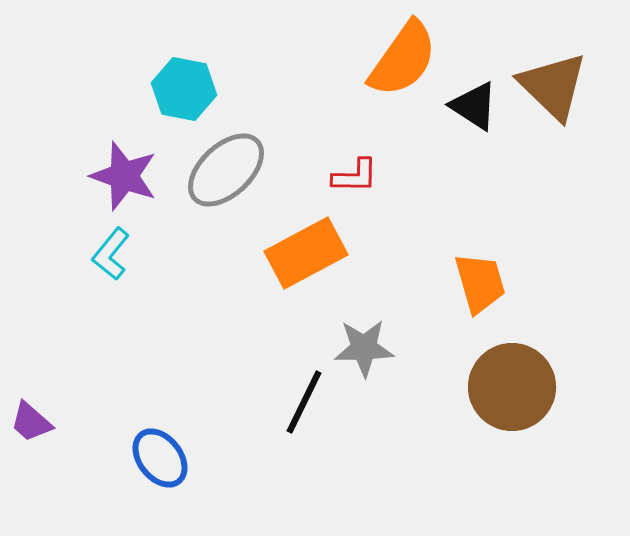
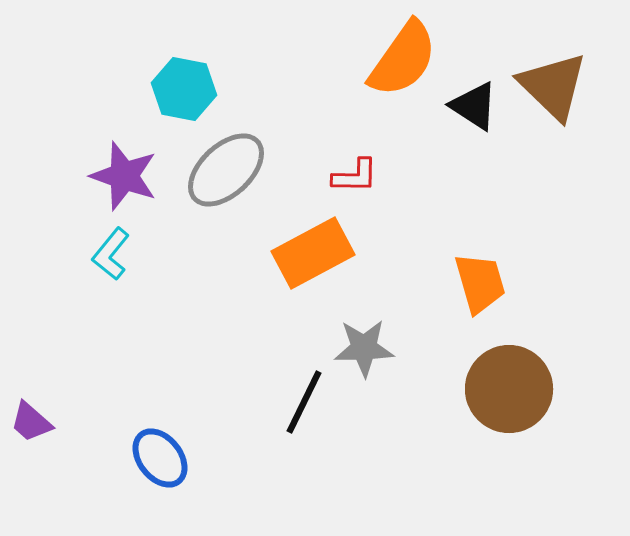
orange rectangle: moved 7 px right
brown circle: moved 3 px left, 2 px down
